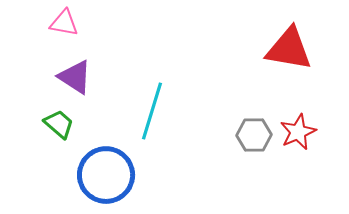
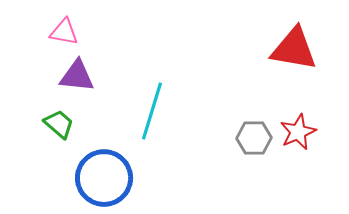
pink triangle: moved 9 px down
red triangle: moved 5 px right
purple triangle: moved 2 px right, 1 px up; rotated 27 degrees counterclockwise
gray hexagon: moved 3 px down
blue circle: moved 2 px left, 3 px down
